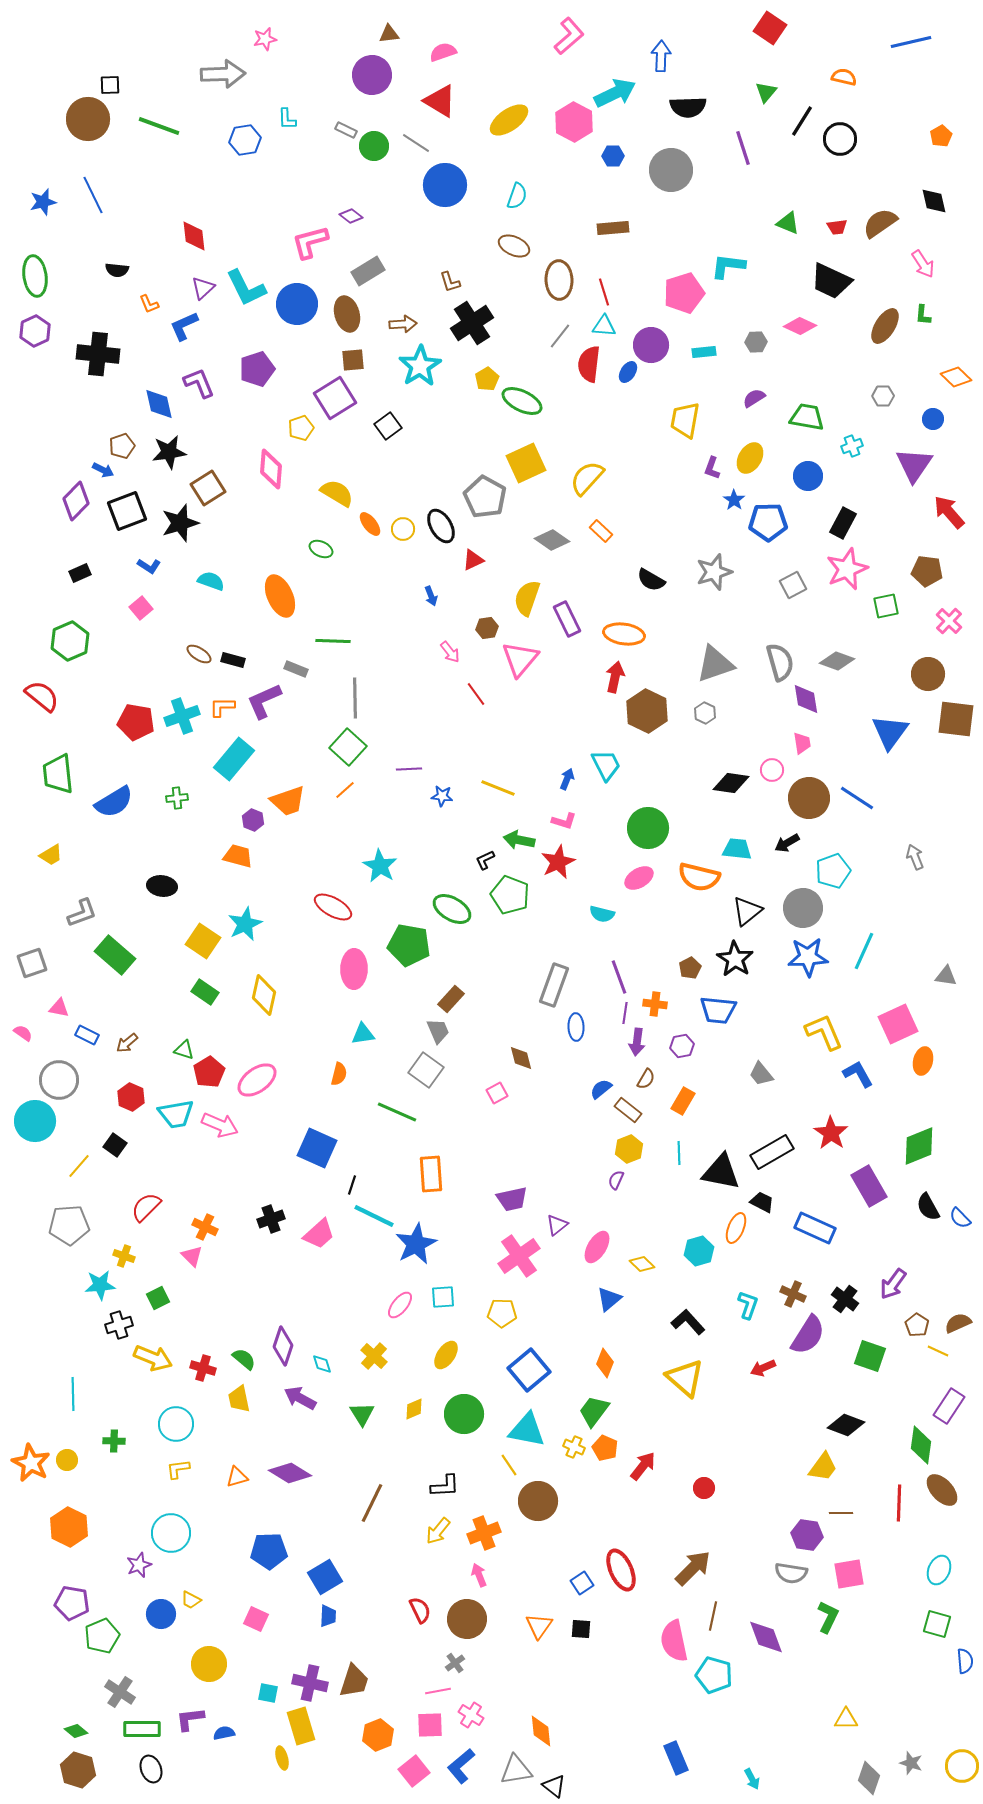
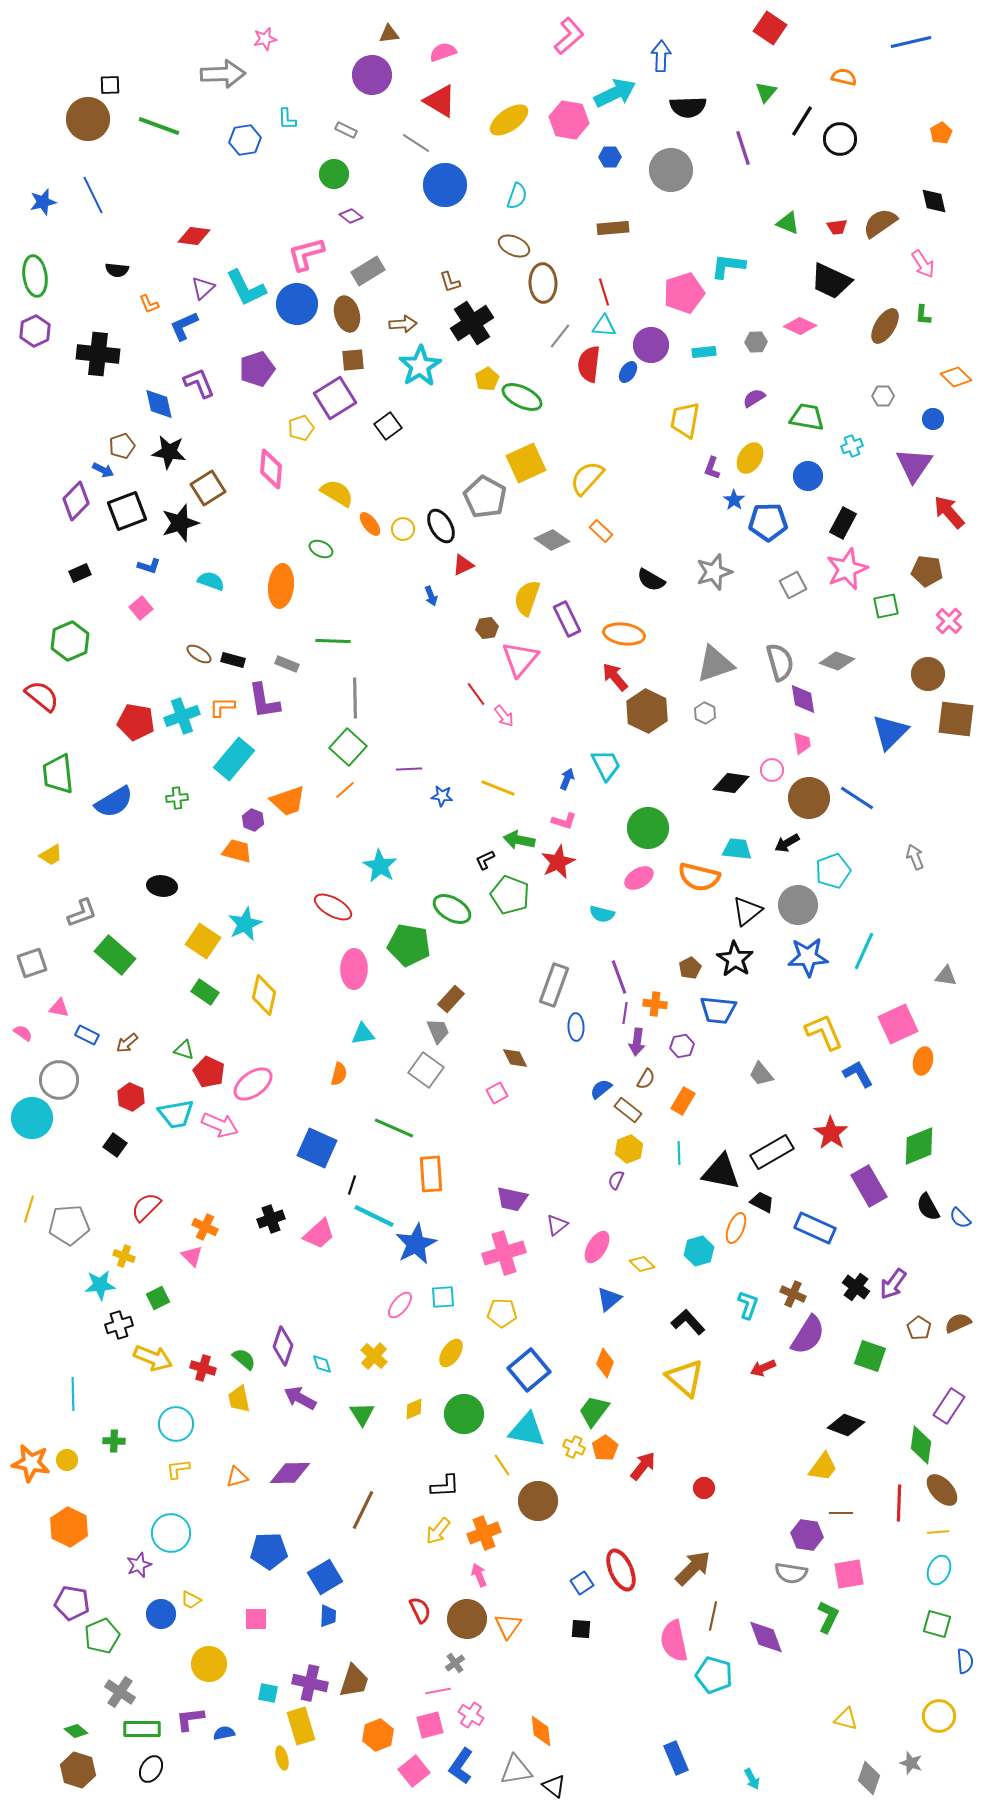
pink hexagon at (574, 122): moved 5 px left, 2 px up; rotated 18 degrees counterclockwise
orange pentagon at (941, 136): moved 3 px up
green circle at (374, 146): moved 40 px left, 28 px down
blue hexagon at (613, 156): moved 3 px left, 1 px down
red diamond at (194, 236): rotated 76 degrees counterclockwise
pink L-shape at (310, 242): moved 4 px left, 12 px down
brown ellipse at (559, 280): moved 16 px left, 3 px down
green ellipse at (522, 401): moved 4 px up
black star at (169, 452): rotated 16 degrees clockwise
red triangle at (473, 560): moved 10 px left, 5 px down
blue L-shape at (149, 566): rotated 15 degrees counterclockwise
orange ellipse at (280, 596): moved 1 px right, 10 px up; rotated 30 degrees clockwise
pink arrow at (450, 652): moved 54 px right, 64 px down
gray rectangle at (296, 669): moved 9 px left, 5 px up
red arrow at (615, 677): rotated 52 degrees counterclockwise
purple diamond at (806, 699): moved 3 px left
purple L-shape at (264, 701): rotated 75 degrees counterclockwise
blue triangle at (890, 732): rotated 9 degrees clockwise
orange trapezoid at (238, 856): moved 1 px left, 5 px up
gray circle at (803, 908): moved 5 px left, 3 px up
brown diamond at (521, 1058): moved 6 px left; rotated 12 degrees counterclockwise
red pentagon at (209, 1072): rotated 16 degrees counterclockwise
pink ellipse at (257, 1080): moved 4 px left, 4 px down
green line at (397, 1112): moved 3 px left, 16 px down
cyan circle at (35, 1121): moved 3 px left, 3 px up
yellow line at (79, 1166): moved 50 px left, 43 px down; rotated 24 degrees counterclockwise
purple trapezoid at (512, 1199): rotated 24 degrees clockwise
pink cross at (519, 1256): moved 15 px left, 3 px up; rotated 18 degrees clockwise
black cross at (845, 1299): moved 11 px right, 12 px up
brown pentagon at (917, 1325): moved 2 px right, 3 px down
yellow line at (938, 1351): moved 181 px down; rotated 30 degrees counterclockwise
yellow ellipse at (446, 1355): moved 5 px right, 2 px up
orange pentagon at (605, 1448): rotated 15 degrees clockwise
orange star at (31, 1463): rotated 18 degrees counterclockwise
yellow line at (509, 1465): moved 7 px left
purple diamond at (290, 1473): rotated 33 degrees counterclockwise
brown line at (372, 1503): moved 9 px left, 7 px down
pink square at (256, 1619): rotated 25 degrees counterclockwise
orange triangle at (539, 1626): moved 31 px left
yellow triangle at (846, 1719): rotated 15 degrees clockwise
pink square at (430, 1725): rotated 12 degrees counterclockwise
blue L-shape at (461, 1766): rotated 15 degrees counterclockwise
yellow circle at (962, 1766): moved 23 px left, 50 px up
black ellipse at (151, 1769): rotated 52 degrees clockwise
